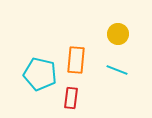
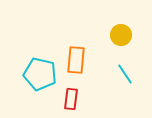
yellow circle: moved 3 px right, 1 px down
cyan line: moved 8 px right, 4 px down; rotated 35 degrees clockwise
red rectangle: moved 1 px down
